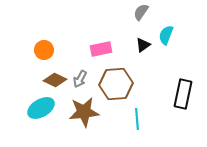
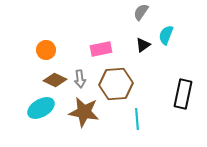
orange circle: moved 2 px right
gray arrow: rotated 36 degrees counterclockwise
brown star: rotated 16 degrees clockwise
